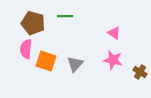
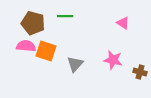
pink triangle: moved 9 px right, 10 px up
pink semicircle: moved 3 px up; rotated 90 degrees clockwise
orange square: moved 10 px up
brown cross: rotated 16 degrees counterclockwise
